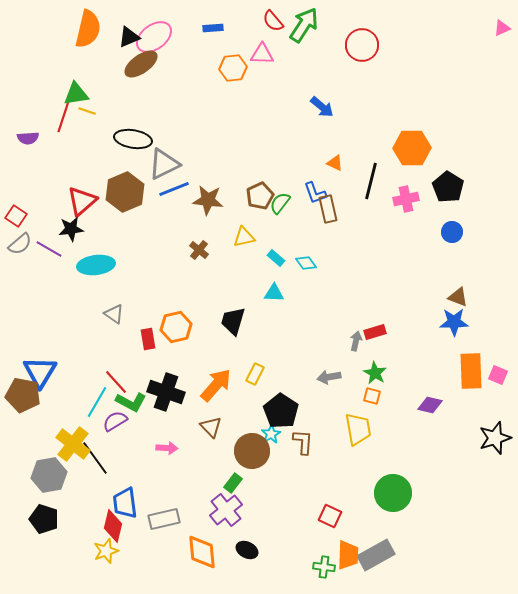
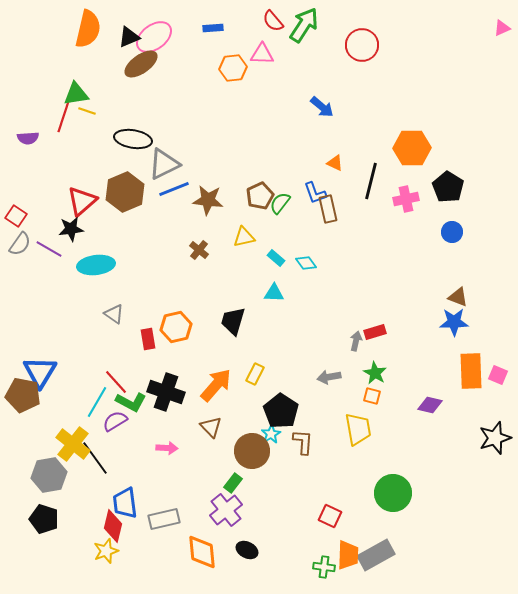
gray semicircle at (20, 244): rotated 15 degrees counterclockwise
